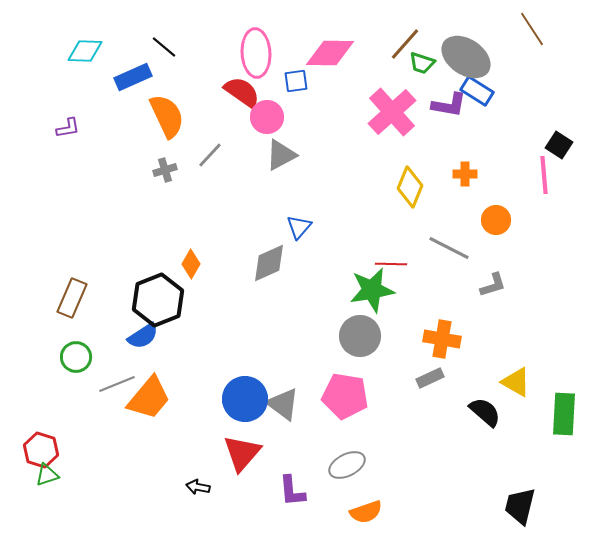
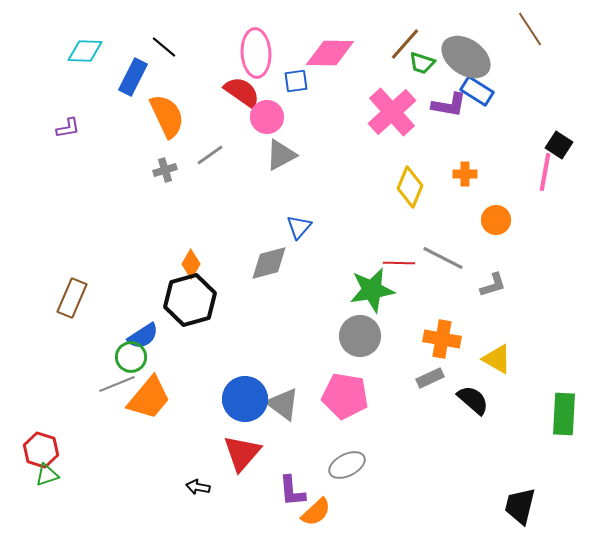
brown line at (532, 29): moved 2 px left
blue rectangle at (133, 77): rotated 39 degrees counterclockwise
gray line at (210, 155): rotated 12 degrees clockwise
pink line at (544, 175): moved 1 px right, 3 px up; rotated 15 degrees clockwise
gray line at (449, 248): moved 6 px left, 10 px down
gray diamond at (269, 263): rotated 9 degrees clockwise
red line at (391, 264): moved 8 px right, 1 px up
black hexagon at (158, 300): moved 32 px right; rotated 6 degrees clockwise
green circle at (76, 357): moved 55 px right
yellow triangle at (516, 382): moved 19 px left, 23 px up
black semicircle at (485, 412): moved 12 px left, 12 px up
orange semicircle at (366, 512): moved 50 px left; rotated 24 degrees counterclockwise
